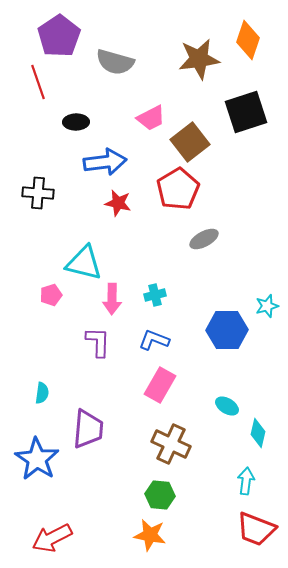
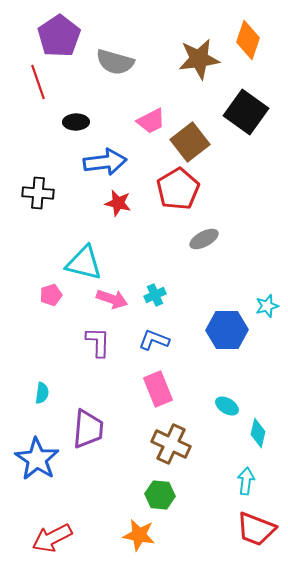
black square: rotated 36 degrees counterclockwise
pink trapezoid: moved 3 px down
cyan cross: rotated 10 degrees counterclockwise
pink arrow: rotated 72 degrees counterclockwise
pink rectangle: moved 2 px left, 4 px down; rotated 52 degrees counterclockwise
orange star: moved 11 px left
